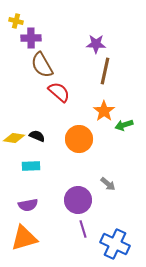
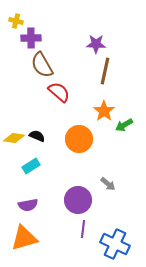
green arrow: rotated 12 degrees counterclockwise
cyan rectangle: rotated 30 degrees counterclockwise
purple line: rotated 24 degrees clockwise
